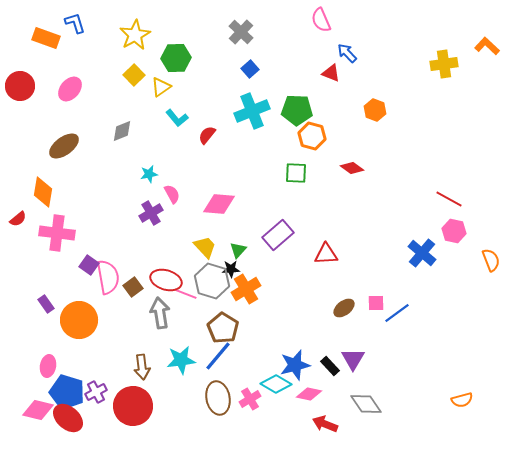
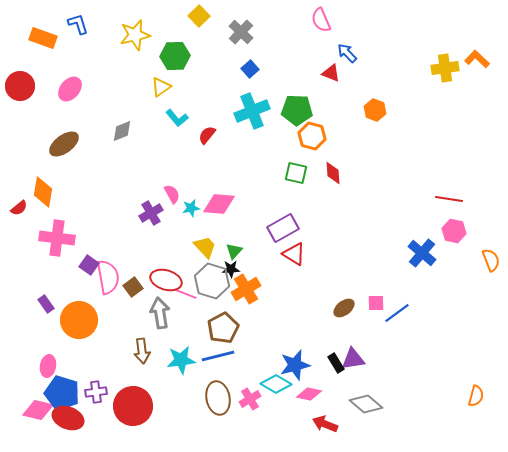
blue L-shape at (75, 23): moved 3 px right, 1 px down
yellow star at (135, 35): rotated 16 degrees clockwise
orange rectangle at (46, 38): moved 3 px left
orange L-shape at (487, 46): moved 10 px left, 13 px down
green hexagon at (176, 58): moved 1 px left, 2 px up
yellow cross at (444, 64): moved 1 px right, 4 px down
yellow square at (134, 75): moved 65 px right, 59 px up
brown ellipse at (64, 146): moved 2 px up
red diamond at (352, 168): moved 19 px left, 5 px down; rotated 50 degrees clockwise
green square at (296, 173): rotated 10 degrees clockwise
cyan star at (149, 174): moved 42 px right, 34 px down
red line at (449, 199): rotated 20 degrees counterclockwise
red semicircle at (18, 219): moved 1 px right, 11 px up
pink cross at (57, 233): moved 5 px down
purple rectangle at (278, 235): moved 5 px right, 7 px up; rotated 12 degrees clockwise
green triangle at (238, 250): moved 4 px left, 1 px down
red triangle at (326, 254): moved 32 px left; rotated 35 degrees clockwise
brown pentagon at (223, 328): rotated 12 degrees clockwise
blue line at (218, 356): rotated 36 degrees clockwise
purple triangle at (353, 359): rotated 50 degrees clockwise
black rectangle at (330, 366): moved 6 px right, 3 px up; rotated 12 degrees clockwise
brown arrow at (142, 367): moved 16 px up
blue pentagon at (67, 392): moved 5 px left, 1 px down
purple cross at (96, 392): rotated 20 degrees clockwise
orange semicircle at (462, 400): moved 14 px right, 4 px up; rotated 60 degrees counterclockwise
gray diamond at (366, 404): rotated 16 degrees counterclockwise
red ellipse at (68, 418): rotated 20 degrees counterclockwise
